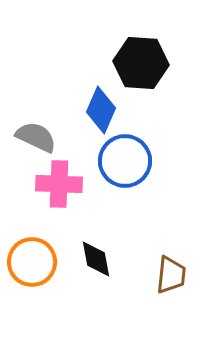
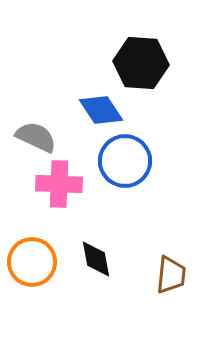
blue diamond: rotated 57 degrees counterclockwise
